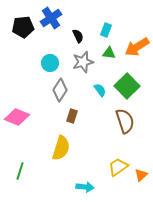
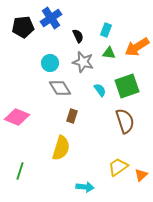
gray star: rotated 30 degrees clockwise
green square: rotated 25 degrees clockwise
gray diamond: moved 2 px up; rotated 65 degrees counterclockwise
